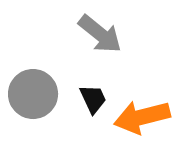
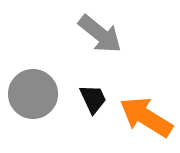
orange arrow: moved 4 px right; rotated 46 degrees clockwise
